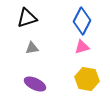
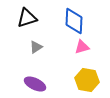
blue diamond: moved 8 px left; rotated 24 degrees counterclockwise
gray triangle: moved 4 px right, 1 px up; rotated 24 degrees counterclockwise
yellow hexagon: moved 1 px down
